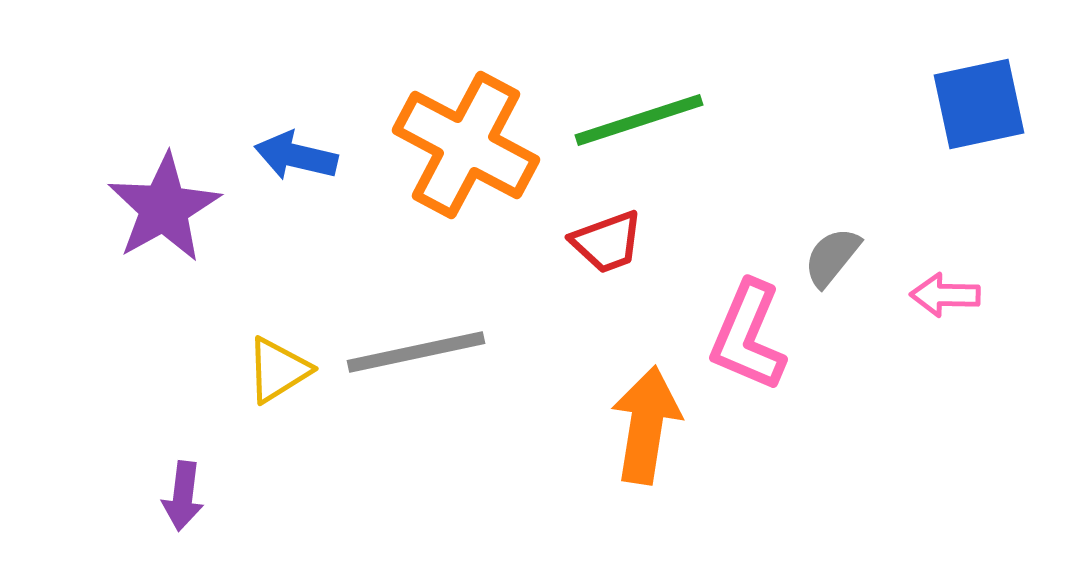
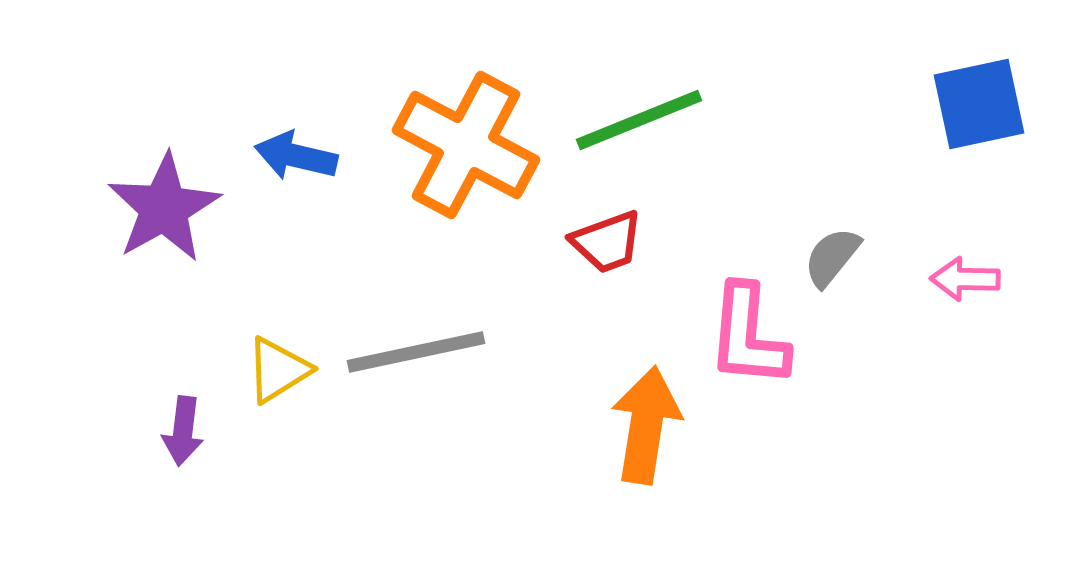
green line: rotated 4 degrees counterclockwise
pink arrow: moved 20 px right, 16 px up
pink L-shape: rotated 18 degrees counterclockwise
purple arrow: moved 65 px up
